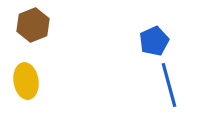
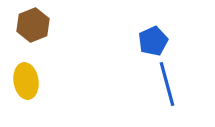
blue pentagon: moved 1 px left
blue line: moved 2 px left, 1 px up
